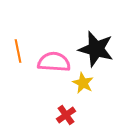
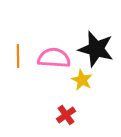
orange line: moved 5 px down; rotated 10 degrees clockwise
pink semicircle: moved 4 px up
yellow star: moved 1 px left, 3 px up
